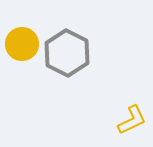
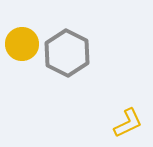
yellow L-shape: moved 4 px left, 3 px down
